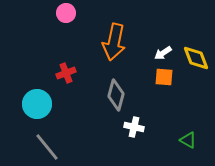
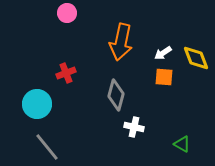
pink circle: moved 1 px right
orange arrow: moved 7 px right
green triangle: moved 6 px left, 4 px down
